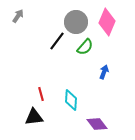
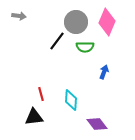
gray arrow: moved 1 px right; rotated 64 degrees clockwise
green semicircle: rotated 48 degrees clockwise
